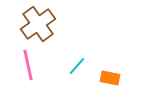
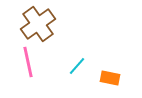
pink line: moved 3 px up
